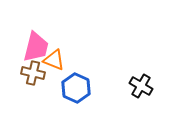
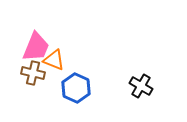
pink trapezoid: rotated 8 degrees clockwise
